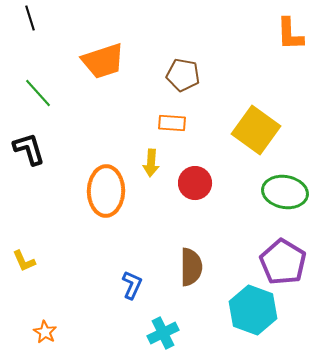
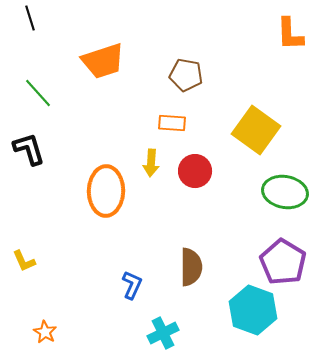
brown pentagon: moved 3 px right
red circle: moved 12 px up
